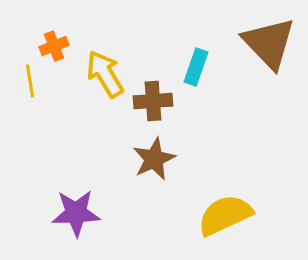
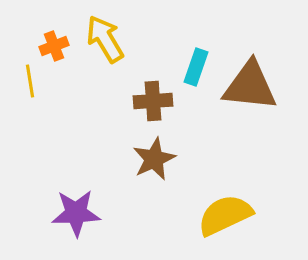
brown triangle: moved 19 px left, 43 px down; rotated 40 degrees counterclockwise
yellow arrow: moved 35 px up
